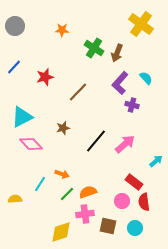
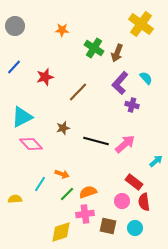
black line: rotated 65 degrees clockwise
